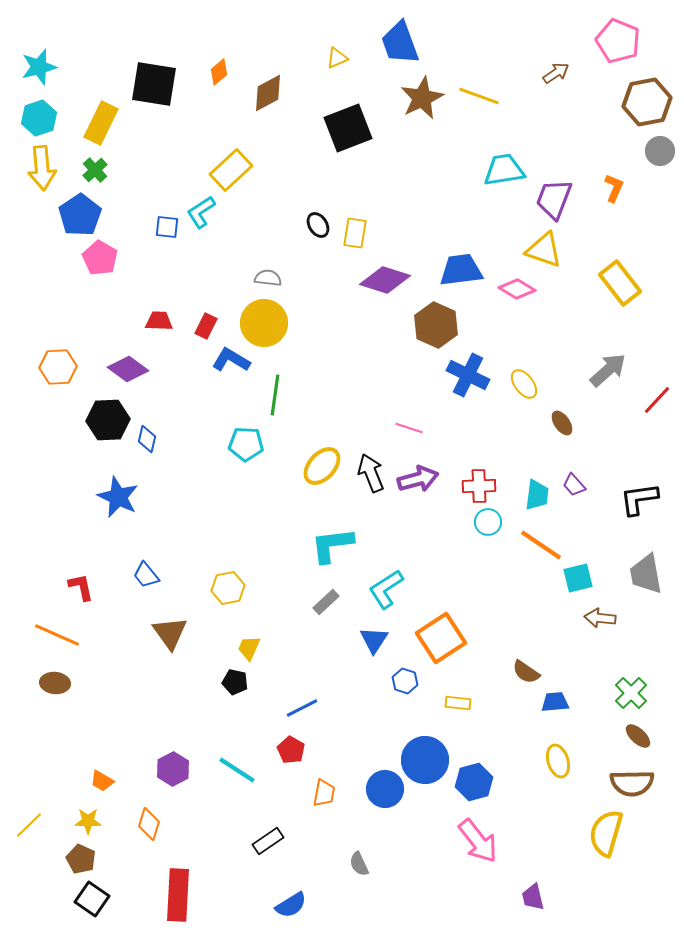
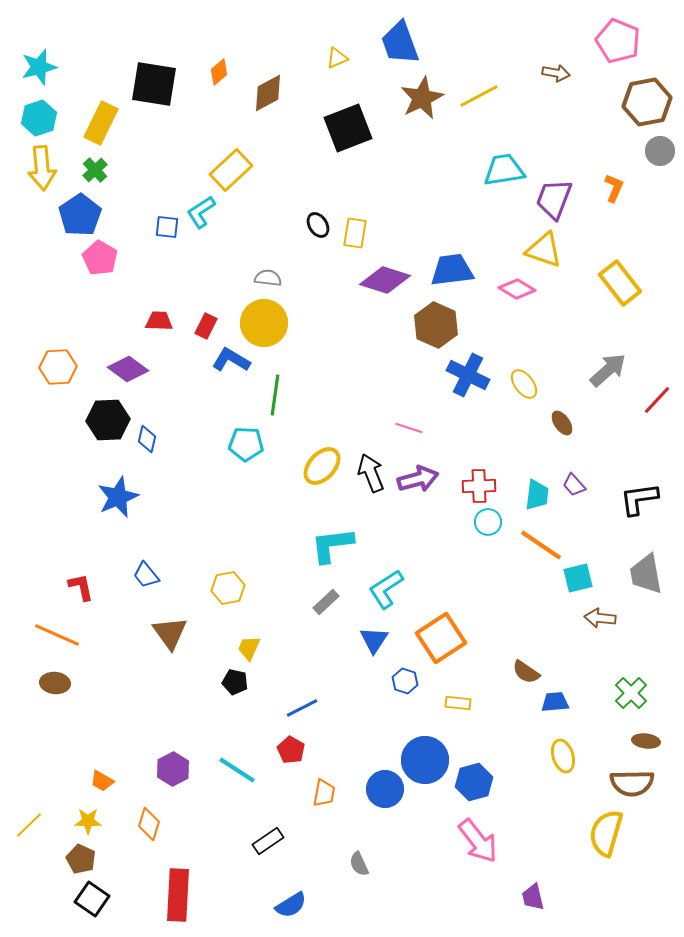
brown arrow at (556, 73): rotated 44 degrees clockwise
yellow line at (479, 96): rotated 48 degrees counterclockwise
blue trapezoid at (461, 270): moved 9 px left
blue star at (118, 497): rotated 24 degrees clockwise
brown ellipse at (638, 736): moved 8 px right, 5 px down; rotated 36 degrees counterclockwise
yellow ellipse at (558, 761): moved 5 px right, 5 px up
